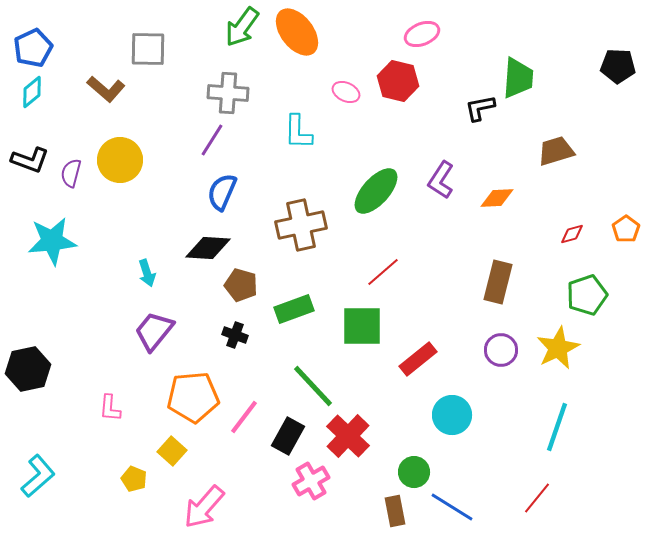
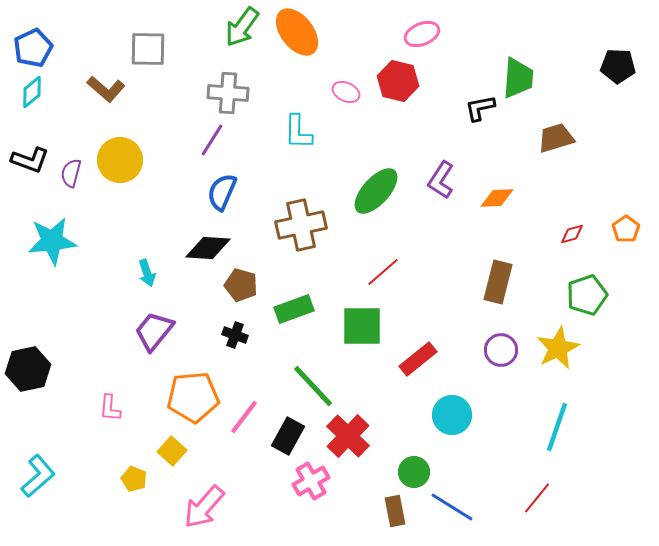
brown trapezoid at (556, 151): moved 13 px up
